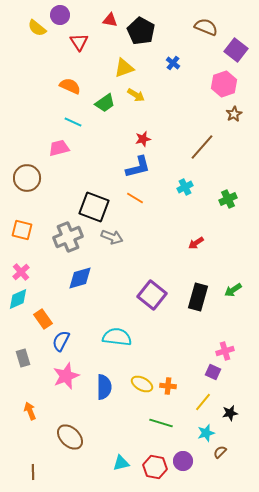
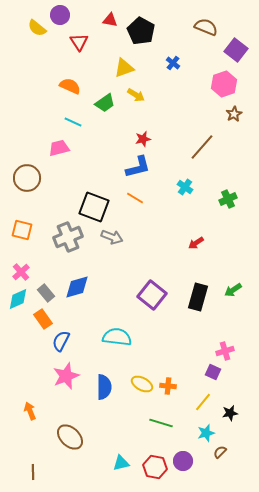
cyan cross at (185, 187): rotated 28 degrees counterclockwise
blue diamond at (80, 278): moved 3 px left, 9 px down
gray rectangle at (23, 358): moved 23 px right, 65 px up; rotated 24 degrees counterclockwise
